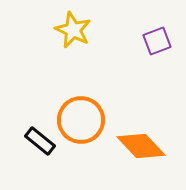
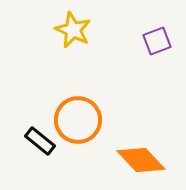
orange circle: moved 3 px left
orange diamond: moved 14 px down
